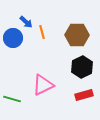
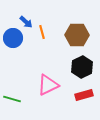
pink triangle: moved 5 px right
